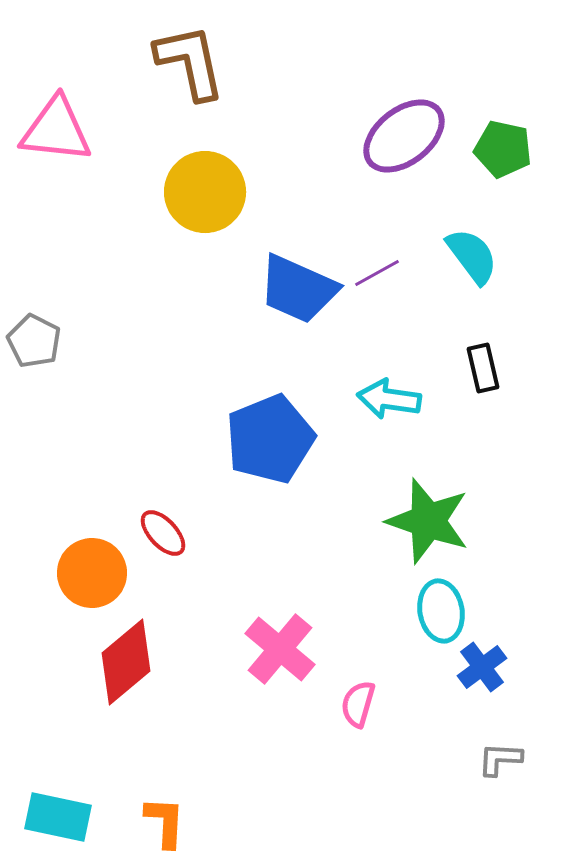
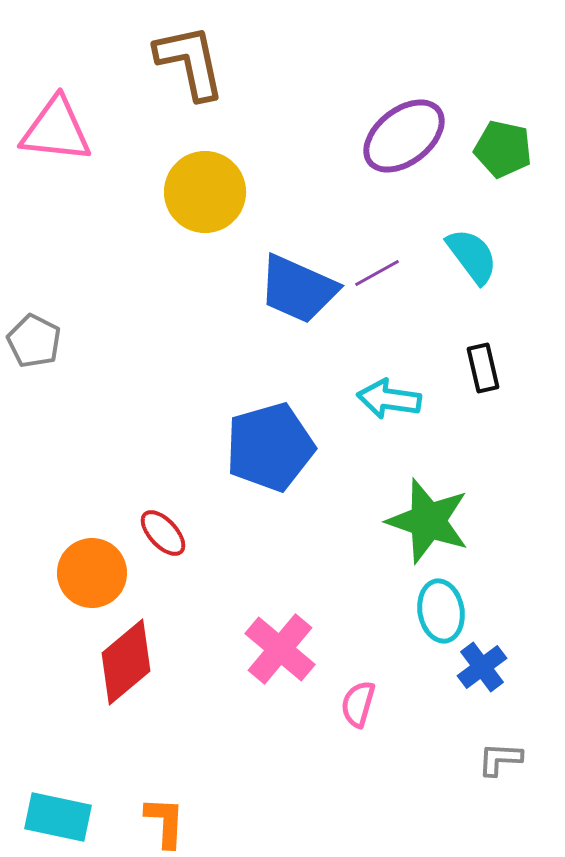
blue pentagon: moved 8 px down; rotated 6 degrees clockwise
